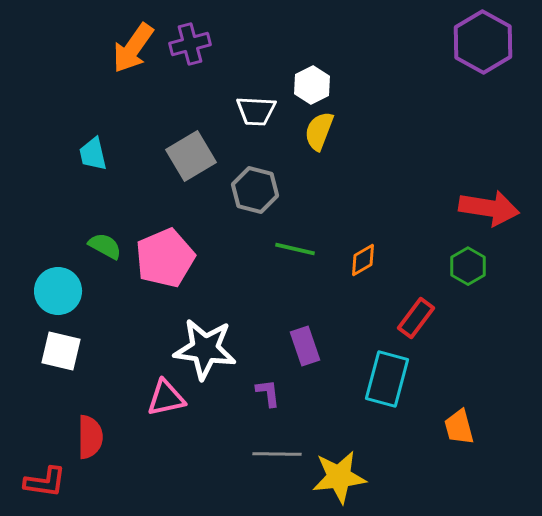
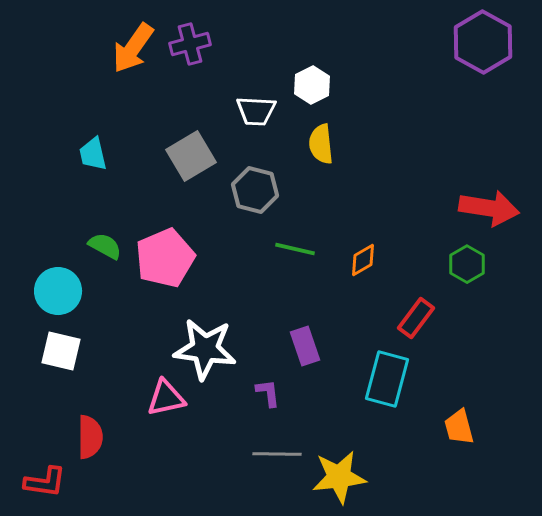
yellow semicircle: moved 2 px right, 13 px down; rotated 27 degrees counterclockwise
green hexagon: moved 1 px left, 2 px up
